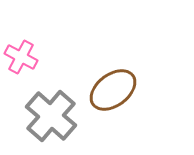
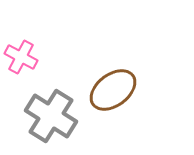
gray cross: rotated 9 degrees counterclockwise
